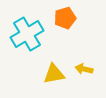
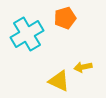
yellow arrow: moved 1 px left, 2 px up; rotated 24 degrees counterclockwise
yellow triangle: moved 5 px right, 7 px down; rotated 35 degrees clockwise
